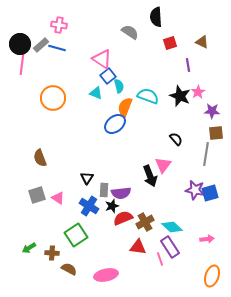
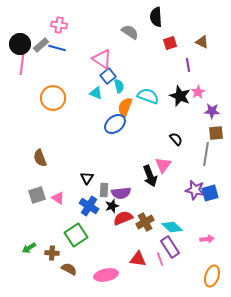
red triangle at (138, 247): moved 12 px down
